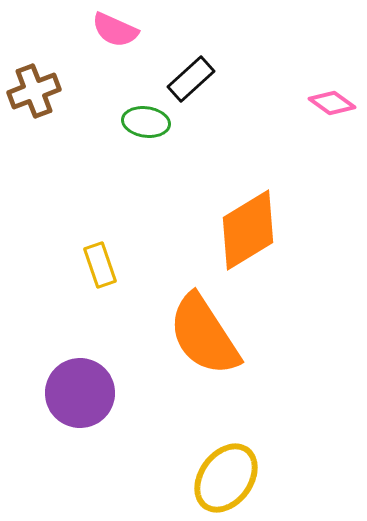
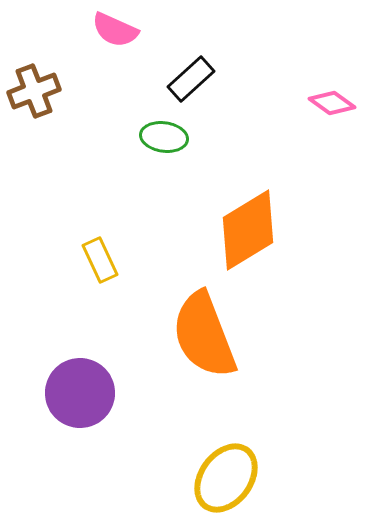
green ellipse: moved 18 px right, 15 px down
yellow rectangle: moved 5 px up; rotated 6 degrees counterclockwise
orange semicircle: rotated 12 degrees clockwise
